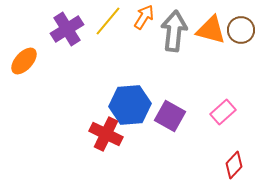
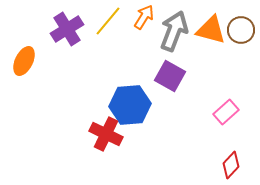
gray arrow: rotated 15 degrees clockwise
orange ellipse: rotated 16 degrees counterclockwise
pink rectangle: moved 3 px right
purple square: moved 40 px up
red diamond: moved 3 px left
